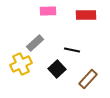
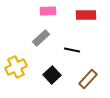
gray rectangle: moved 6 px right, 5 px up
yellow cross: moved 5 px left, 3 px down
black square: moved 5 px left, 6 px down
